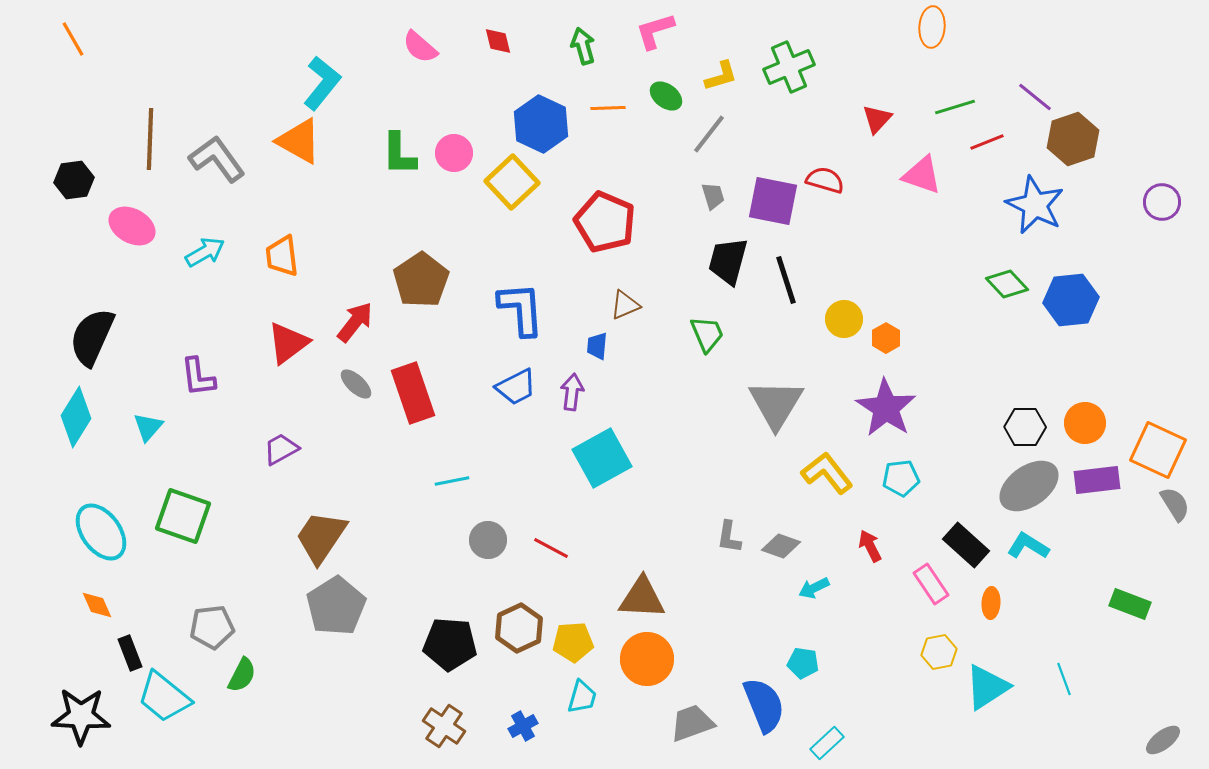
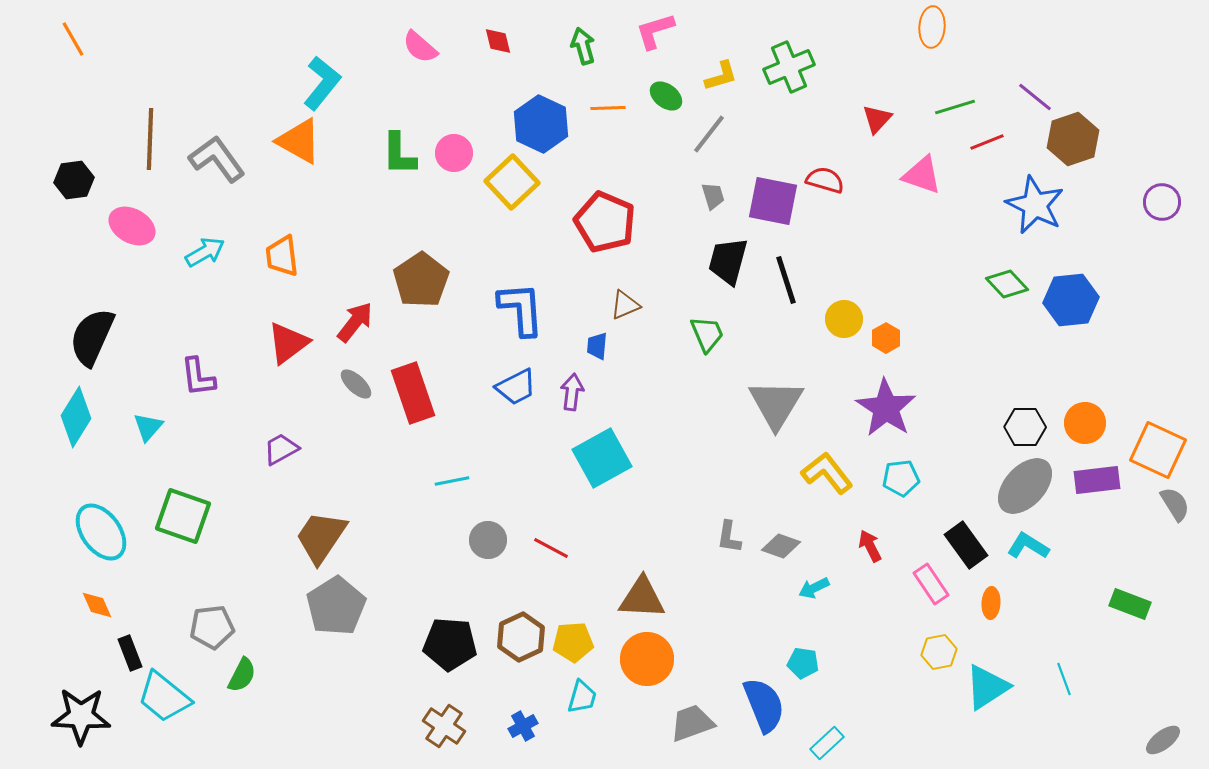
gray ellipse at (1029, 486): moved 4 px left; rotated 12 degrees counterclockwise
black rectangle at (966, 545): rotated 12 degrees clockwise
brown hexagon at (519, 628): moved 2 px right, 9 px down
